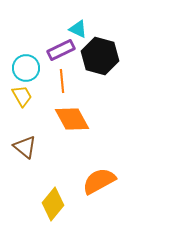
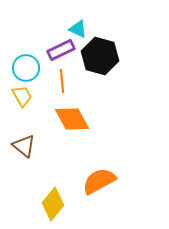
brown triangle: moved 1 px left, 1 px up
